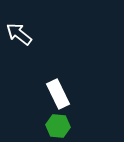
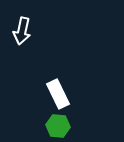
white arrow: moved 3 px right, 3 px up; rotated 116 degrees counterclockwise
